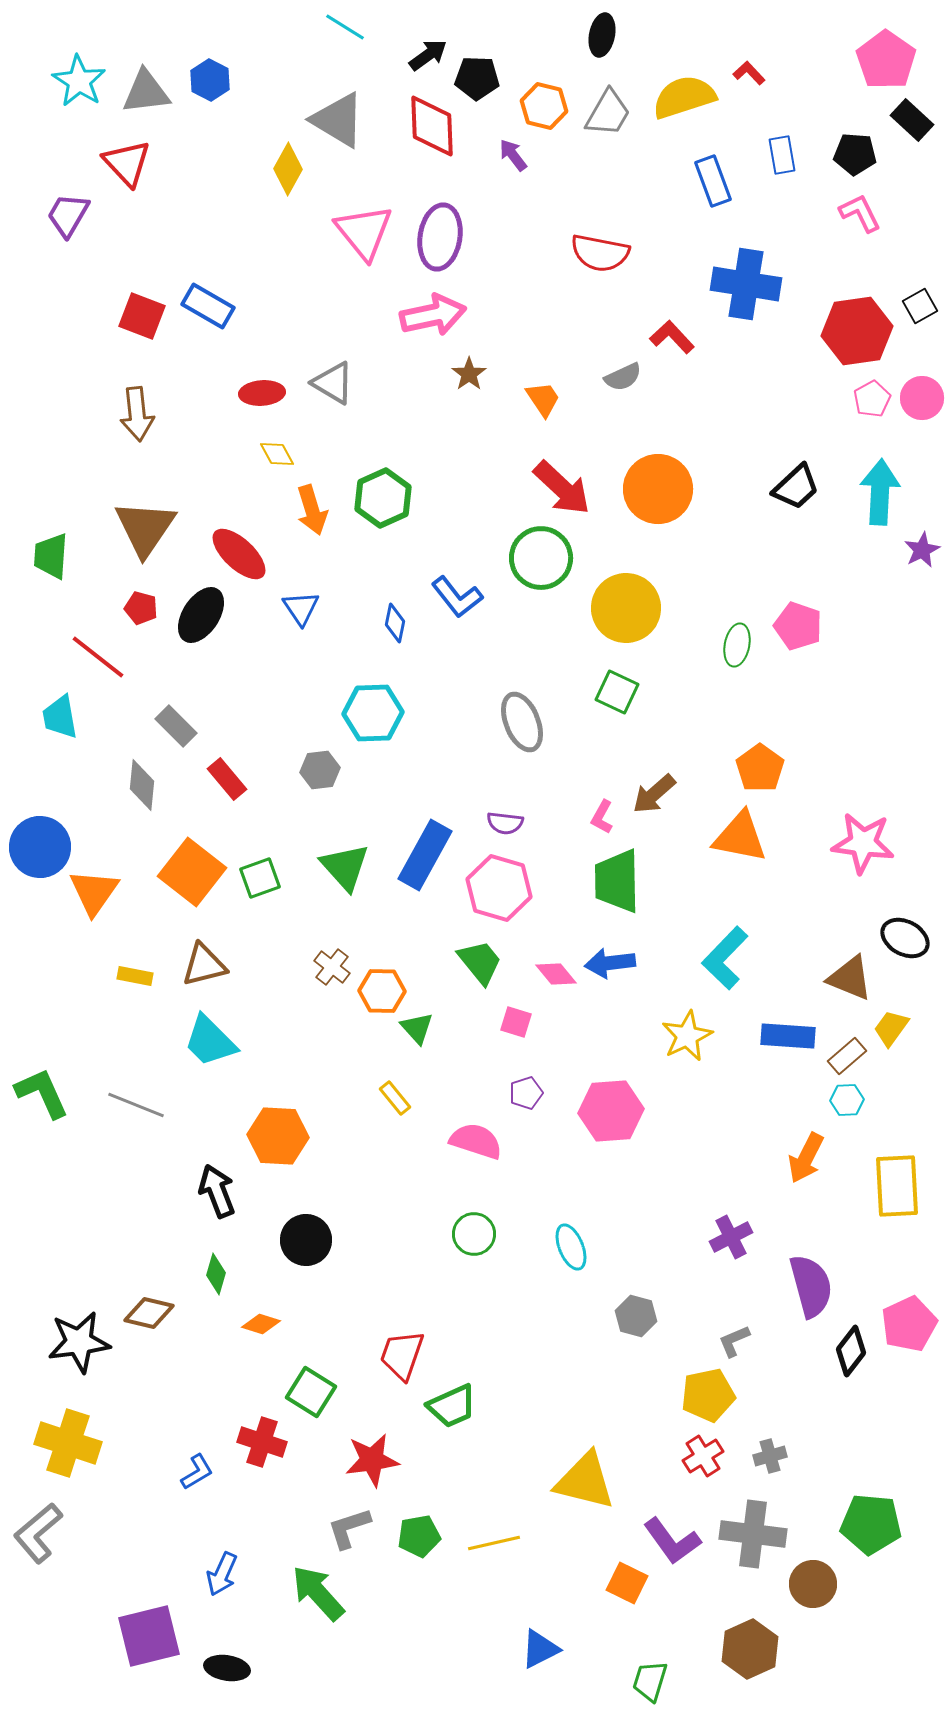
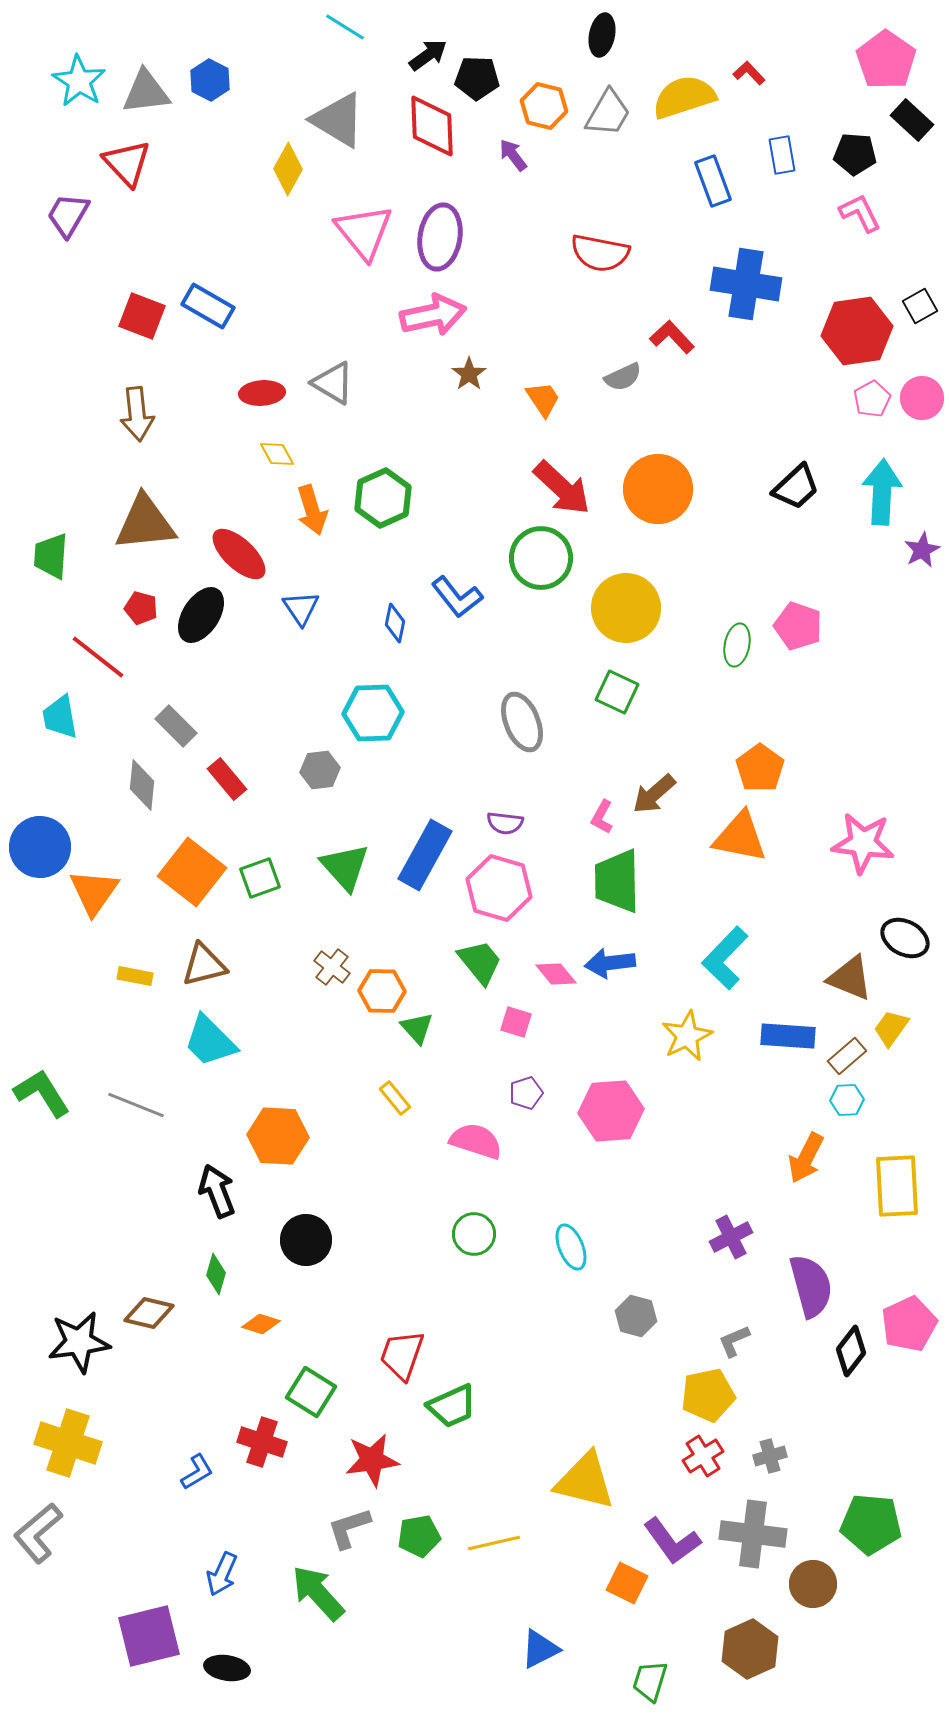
cyan arrow at (880, 492): moved 2 px right
brown triangle at (145, 528): moved 5 px up; rotated 50 degrees clockwise
green L-shape at (42, 1093): rotated 8 degrees counterclockwise
